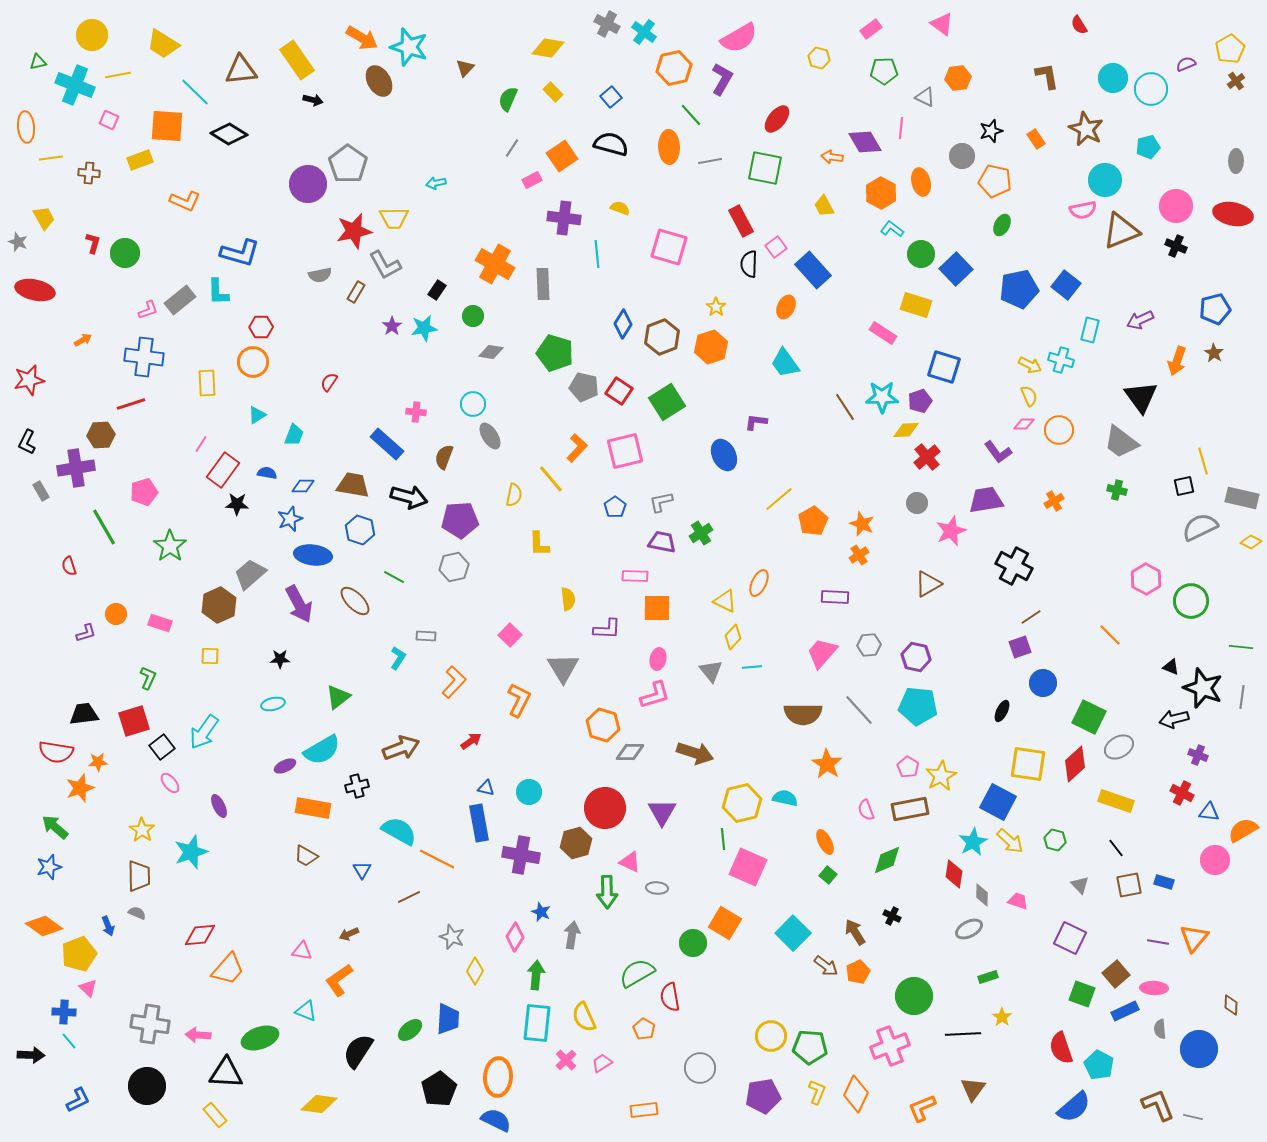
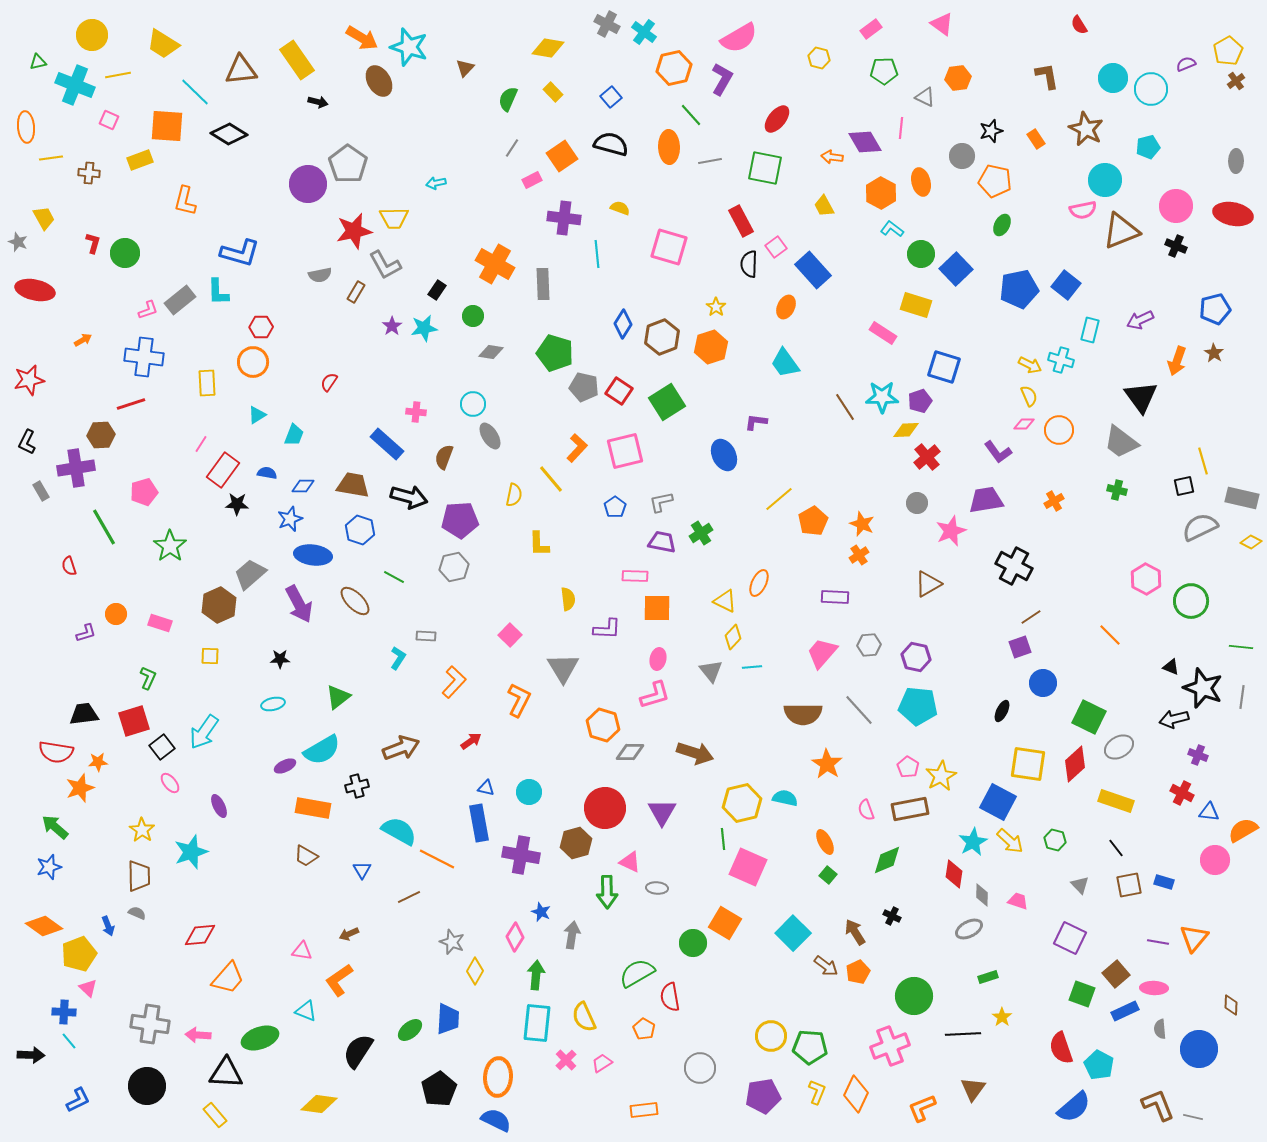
yellow pentagon at (1230, 49): moved 2 px left, 2 px down
black arrow at (313, 100): moved 5 px right, 2 px down
orange L-shape at (185, 201): rotated 80 degrees clockwise
gray star at (452, 937): moved 5 px down
orange trapezoid at (228, 969): moved 9 px down
